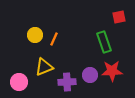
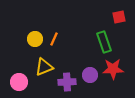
yellow circle: moved 4 px down
red star: moved 1 px right, 2 px up
